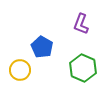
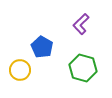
purple L-shape: rotated 25 degrees clockwise
green hexagon: rotated 8 degrees counterclockwise
